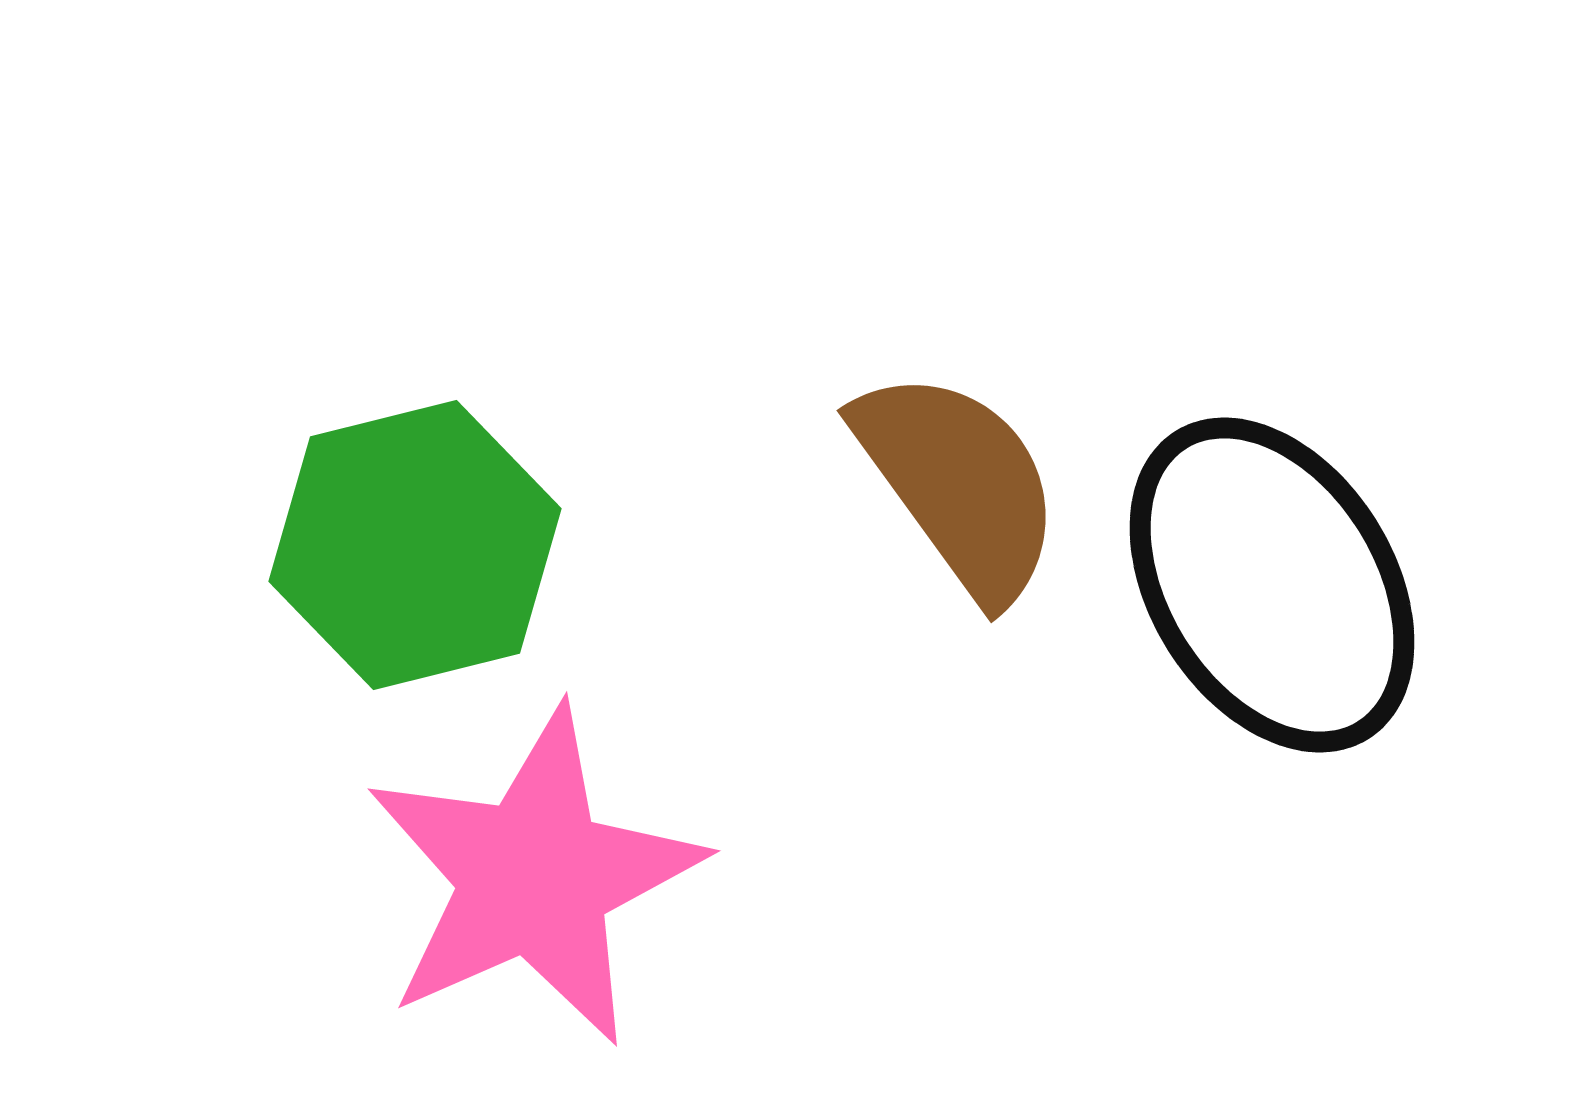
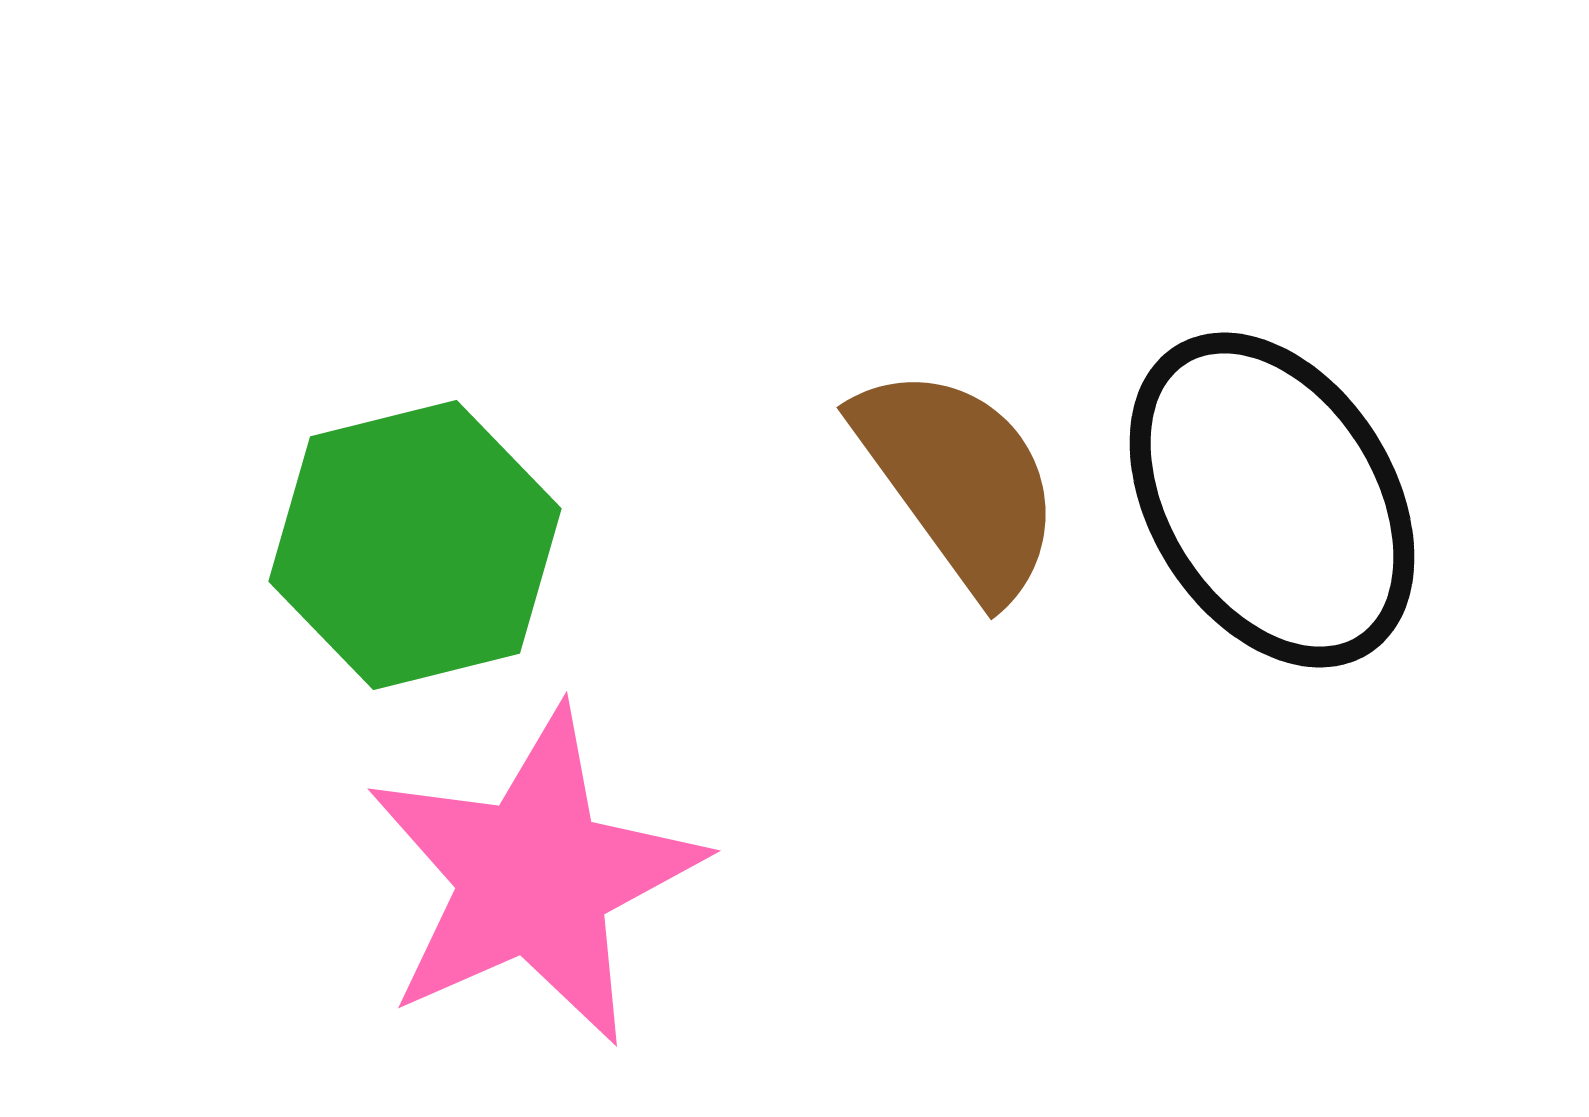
brown semicircle: moved 3 px up
black ellipse: moved 85 px up
